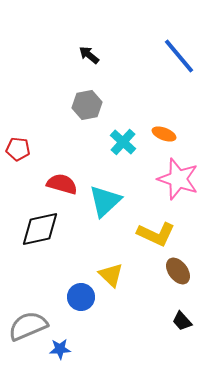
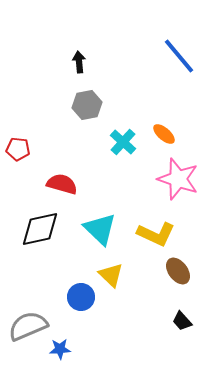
black arrow: moved 10 px left, 7 px down; rotated 45 degrees clockwise
orange ellipse: rotated 20 degrees clockwise
cyan triangle: moved 5 px left, 28 px down; rotated 33 degrees counterclockwise
